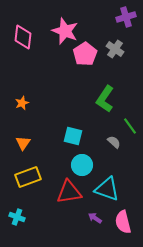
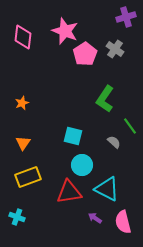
cyan triangle: rotated 8 degrees clockwise
